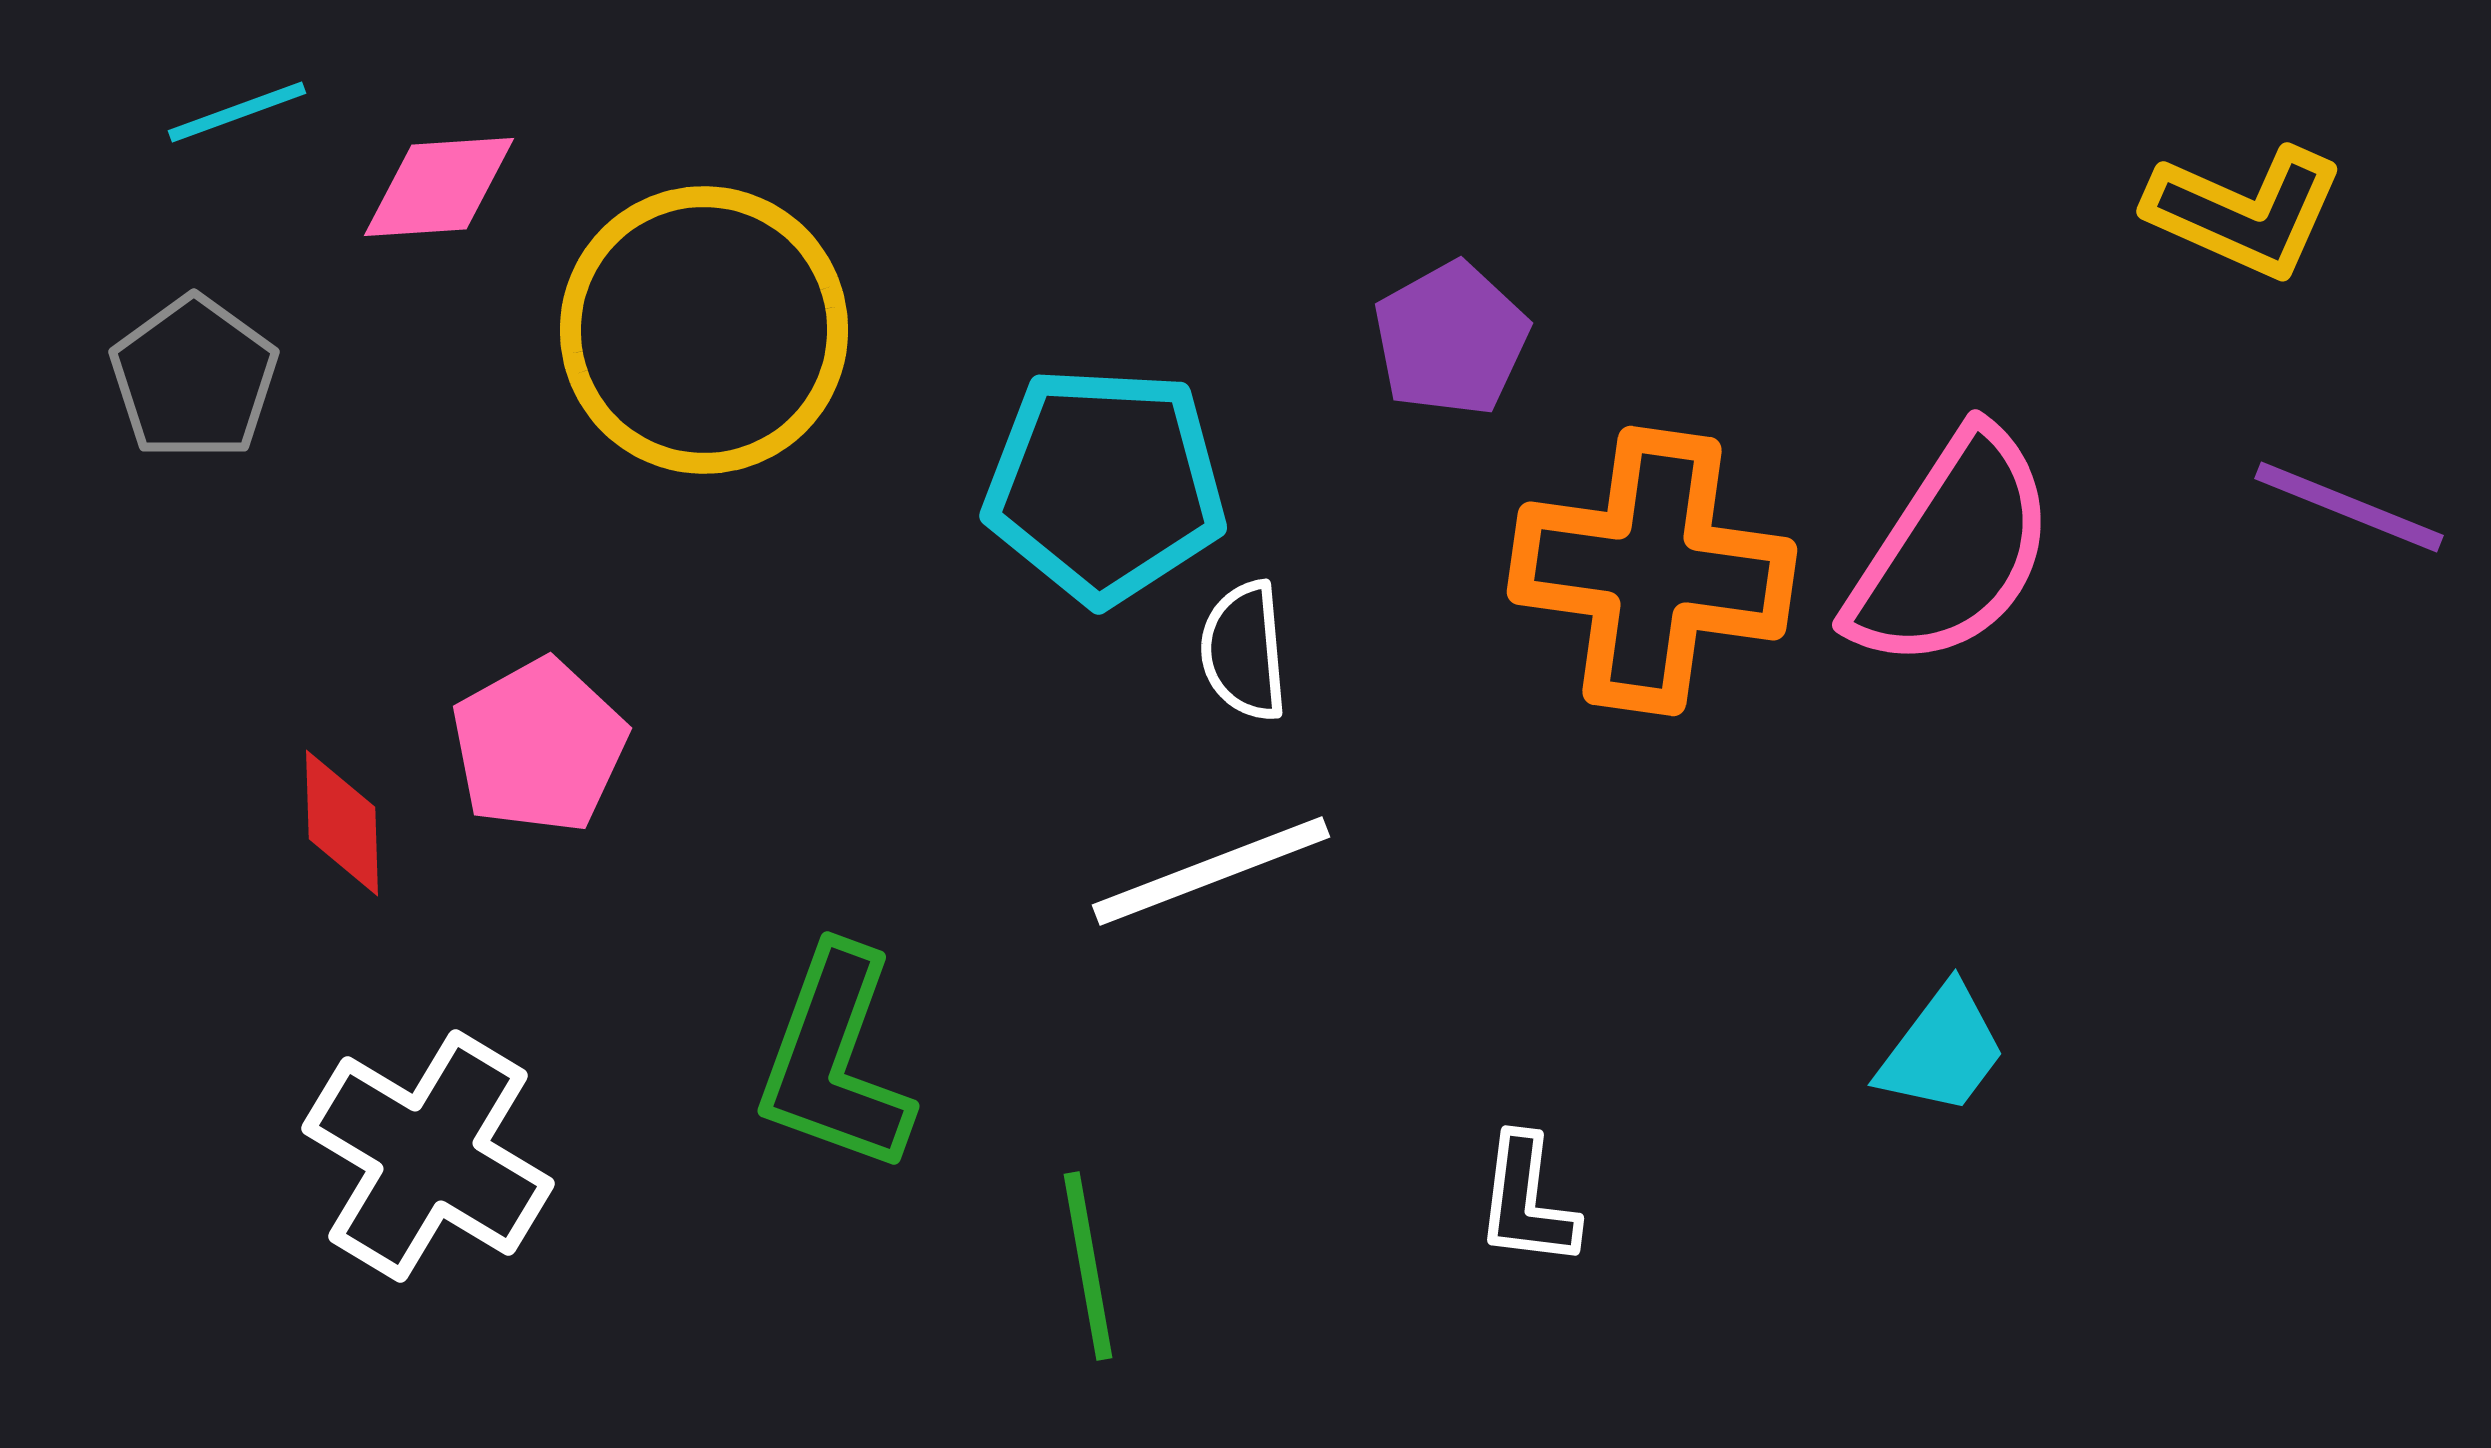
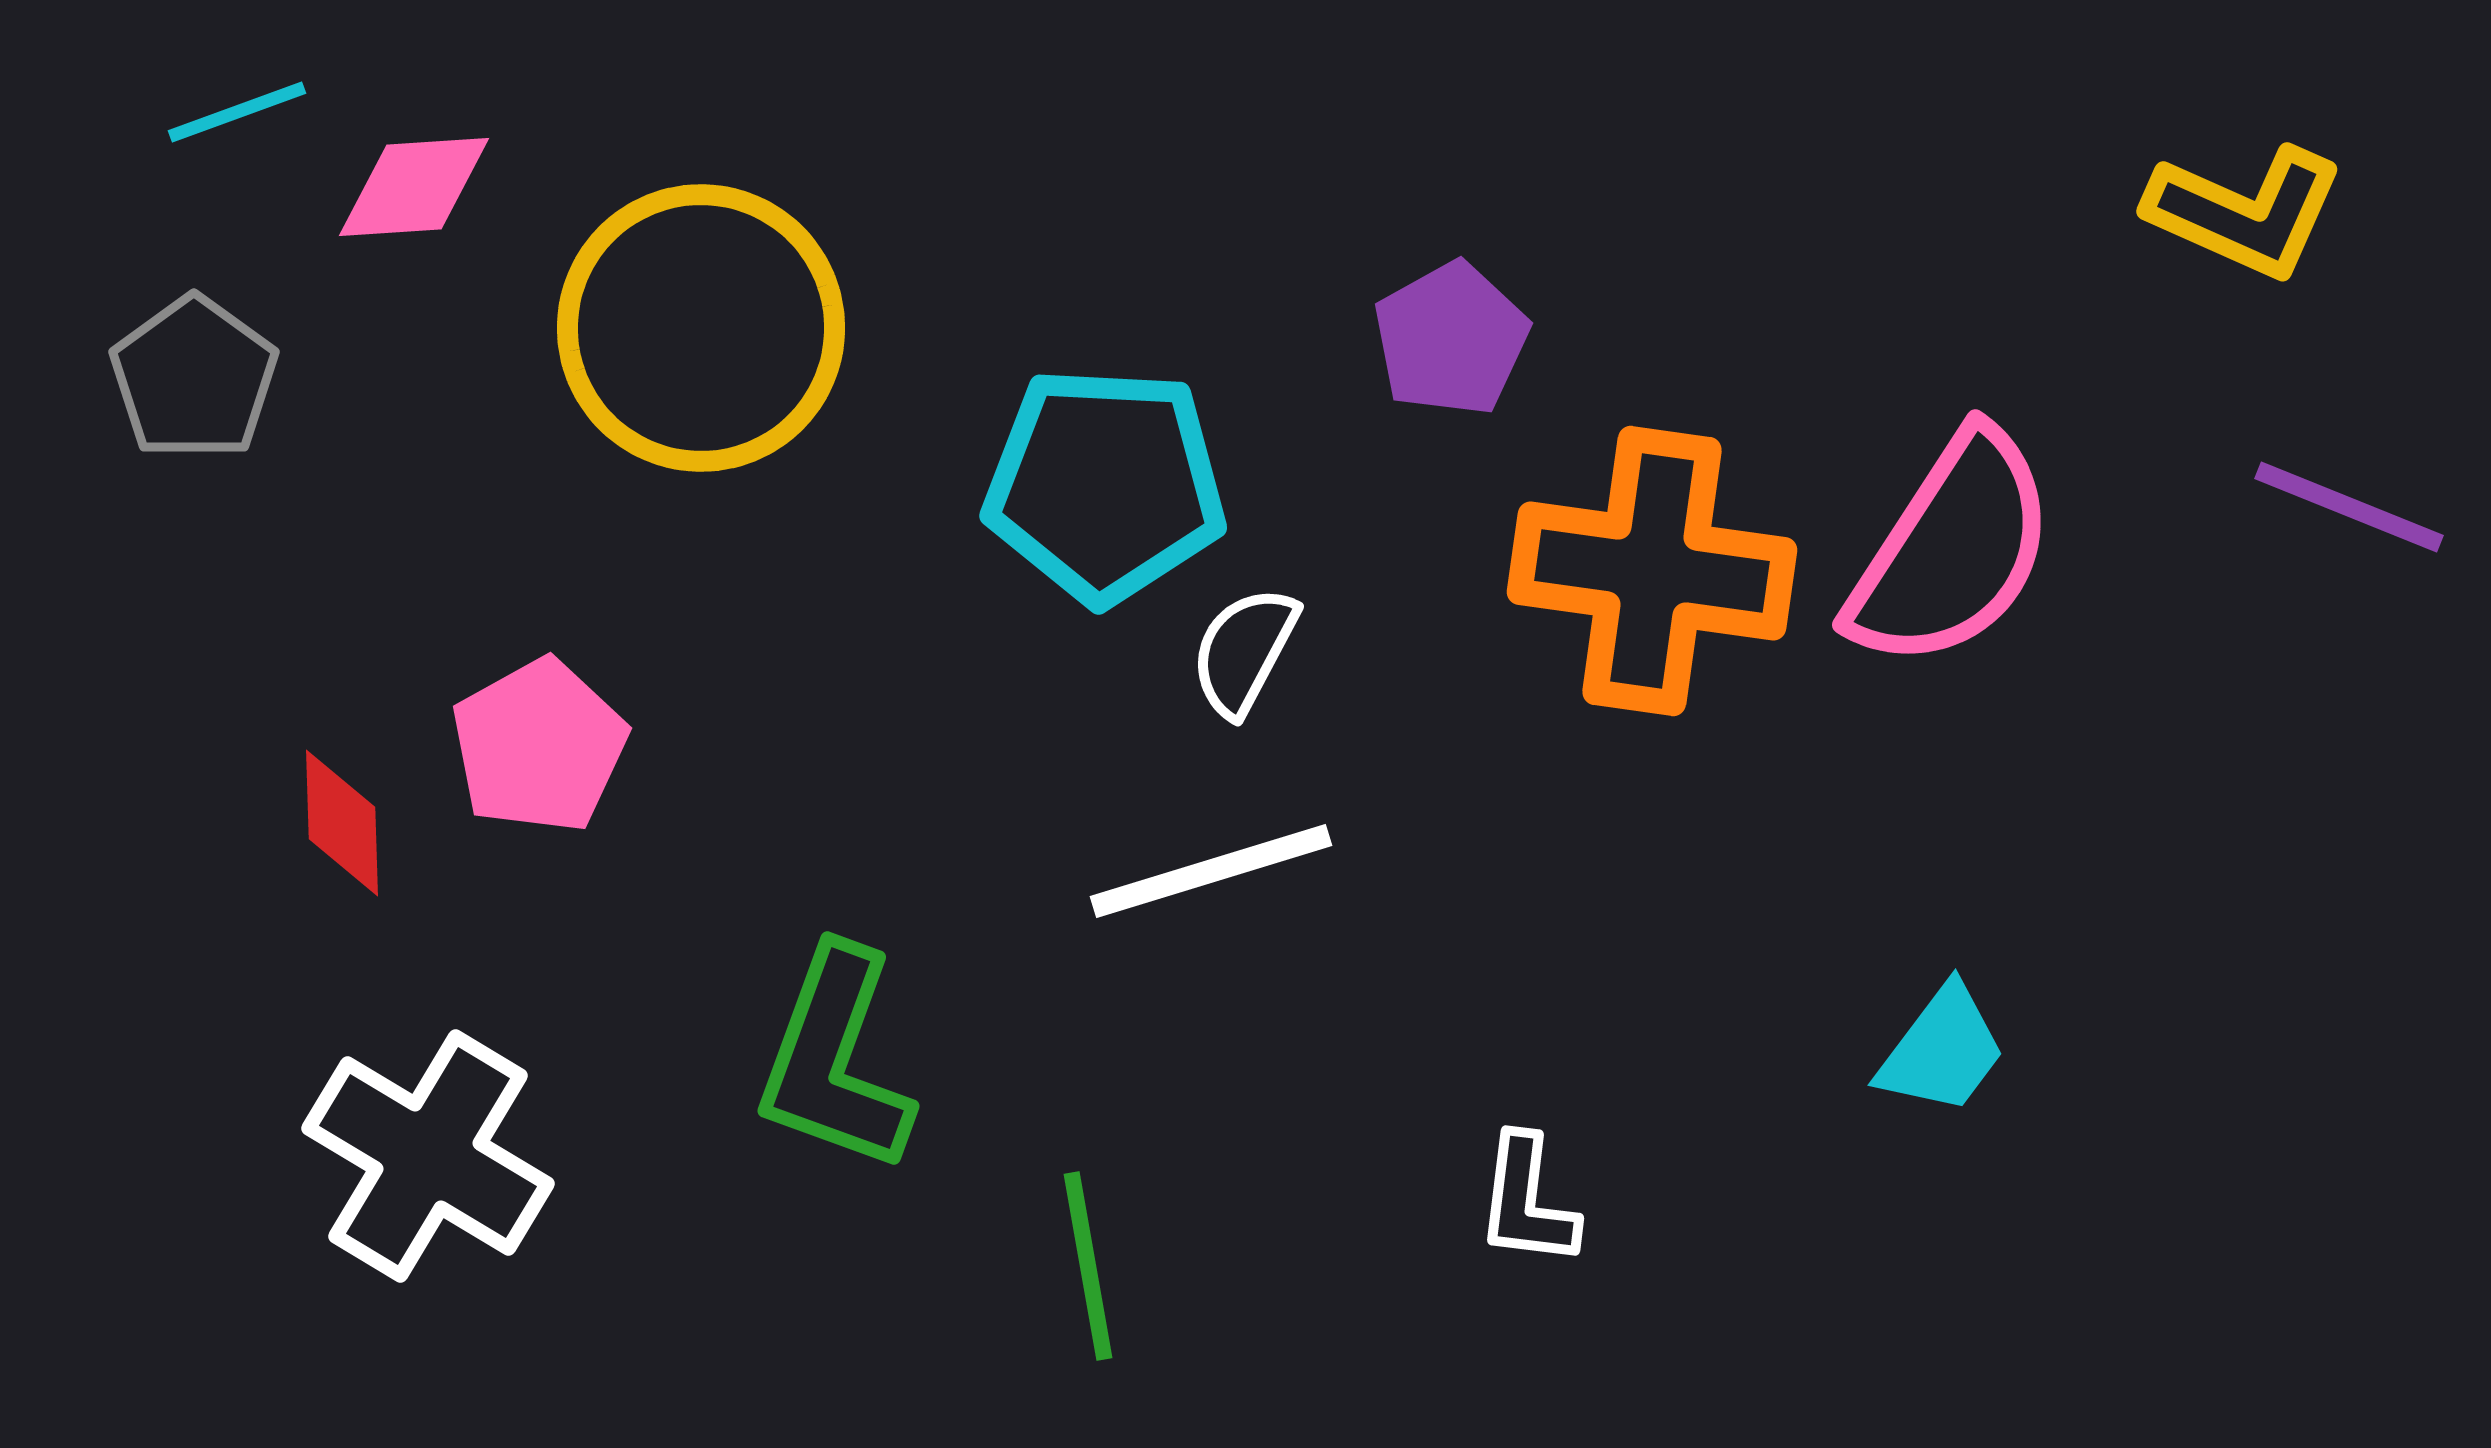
pink diamond: moved 25 px left
yellow circle: moved 3 px left, 2 px up
white semicircle: rotated 33 degrees clockwise
white line: rotated 4 degrees clockwise
